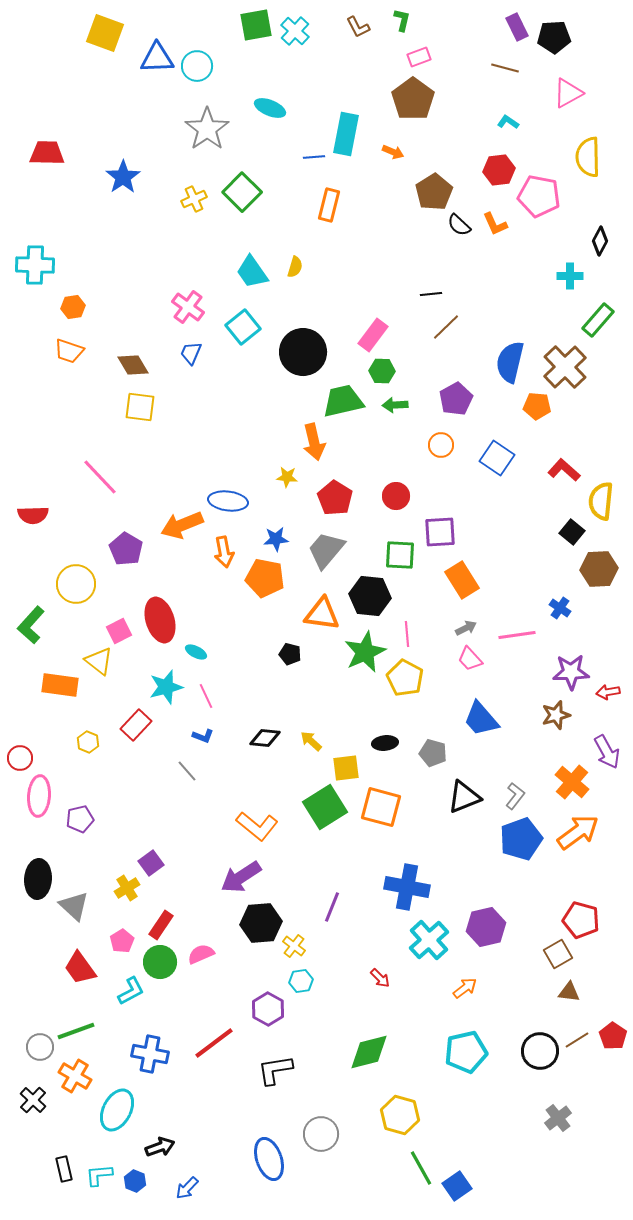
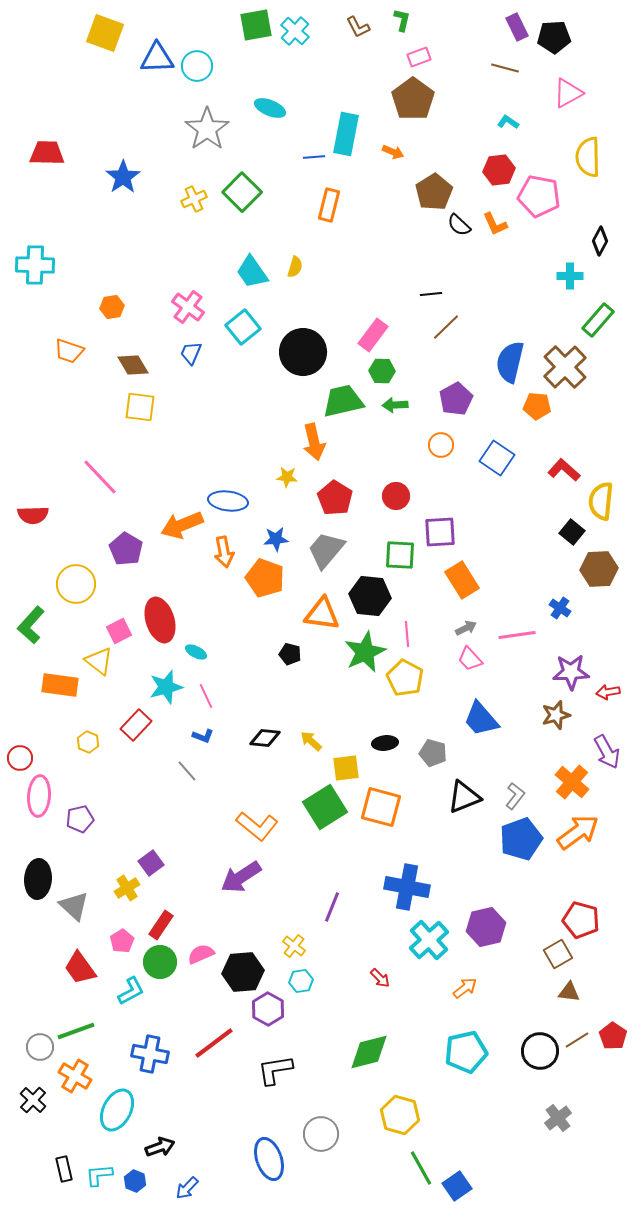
orange hexagon at (73, 307): moved 39 px right
orange pentagon at (265, 578): rotated 9 degrees clockwise
black hexagon at (261, 923): moved 18 px left, 49 px down
